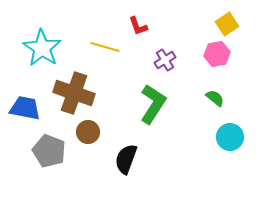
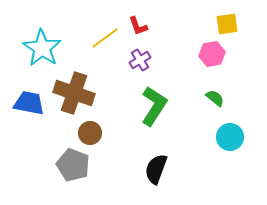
yellow square: rotated 25 degrees clockwise
yellow line: moved 9 px up; rotated 52 degrees counterclockwise
pink hexagon: moved 5 px left
purple cross: moved 25 px left
green L-shape: moved 1 px right, 2 px down
blue trapezoid: moved 4 px right, 5 px up
brown circle: moved 2 px right, 1 px down
gray pentagon: moved 24 px right, 14 px down
black semicircle: moved 30 px right, 10 px down
